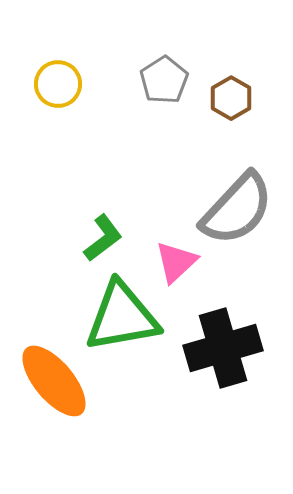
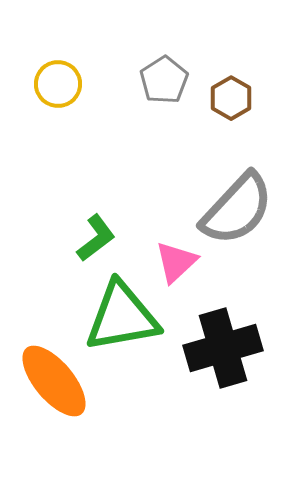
green L-shape: moved 7 px left
